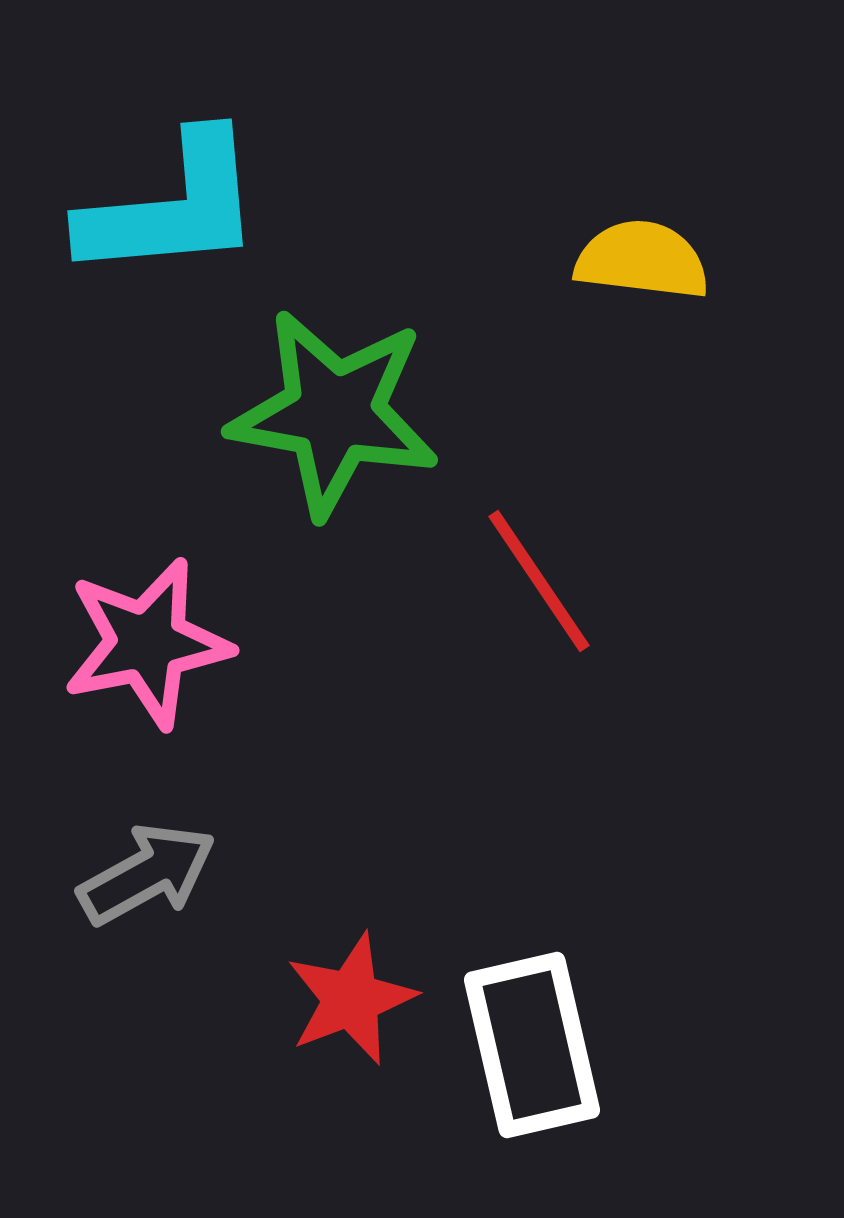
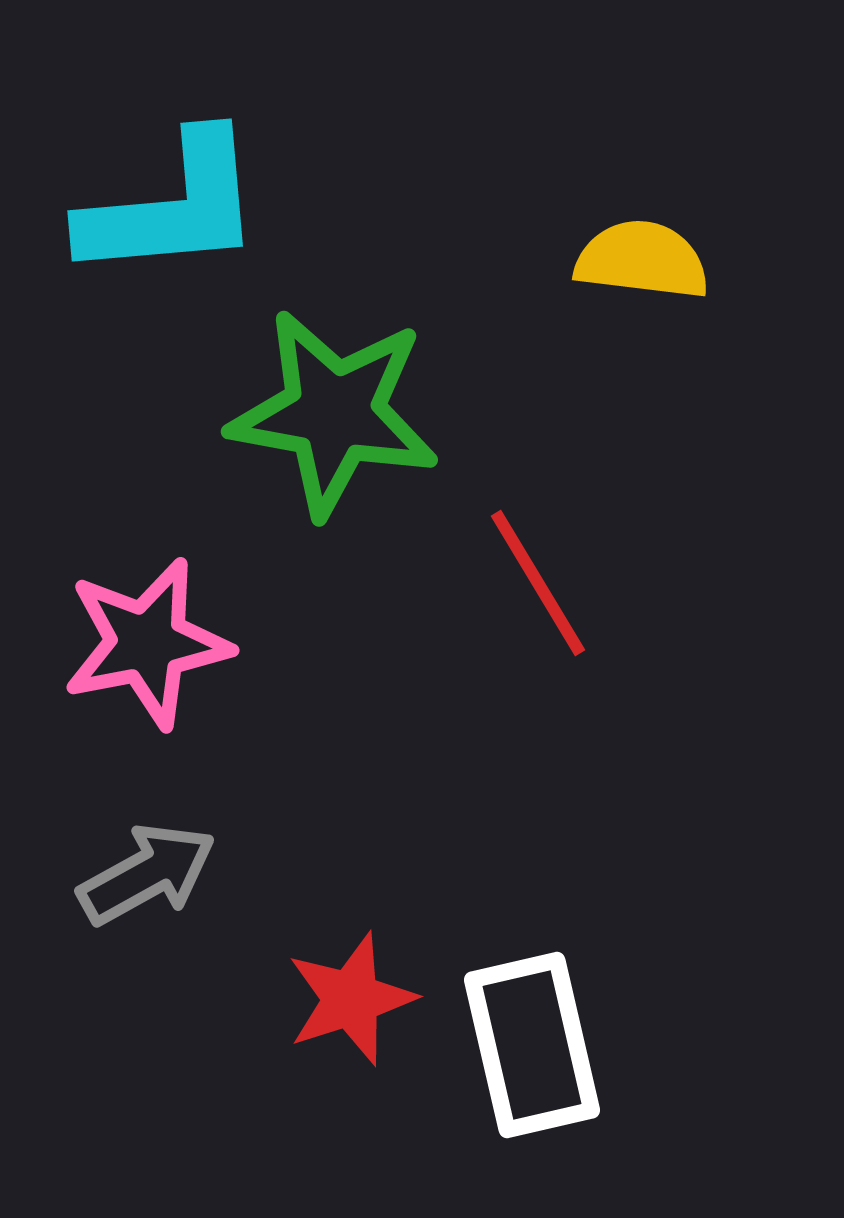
red line: moved 1 px left, 2 px down; rotated 3 degrees clockwise
red star: rotated 3 degrees clockwise
